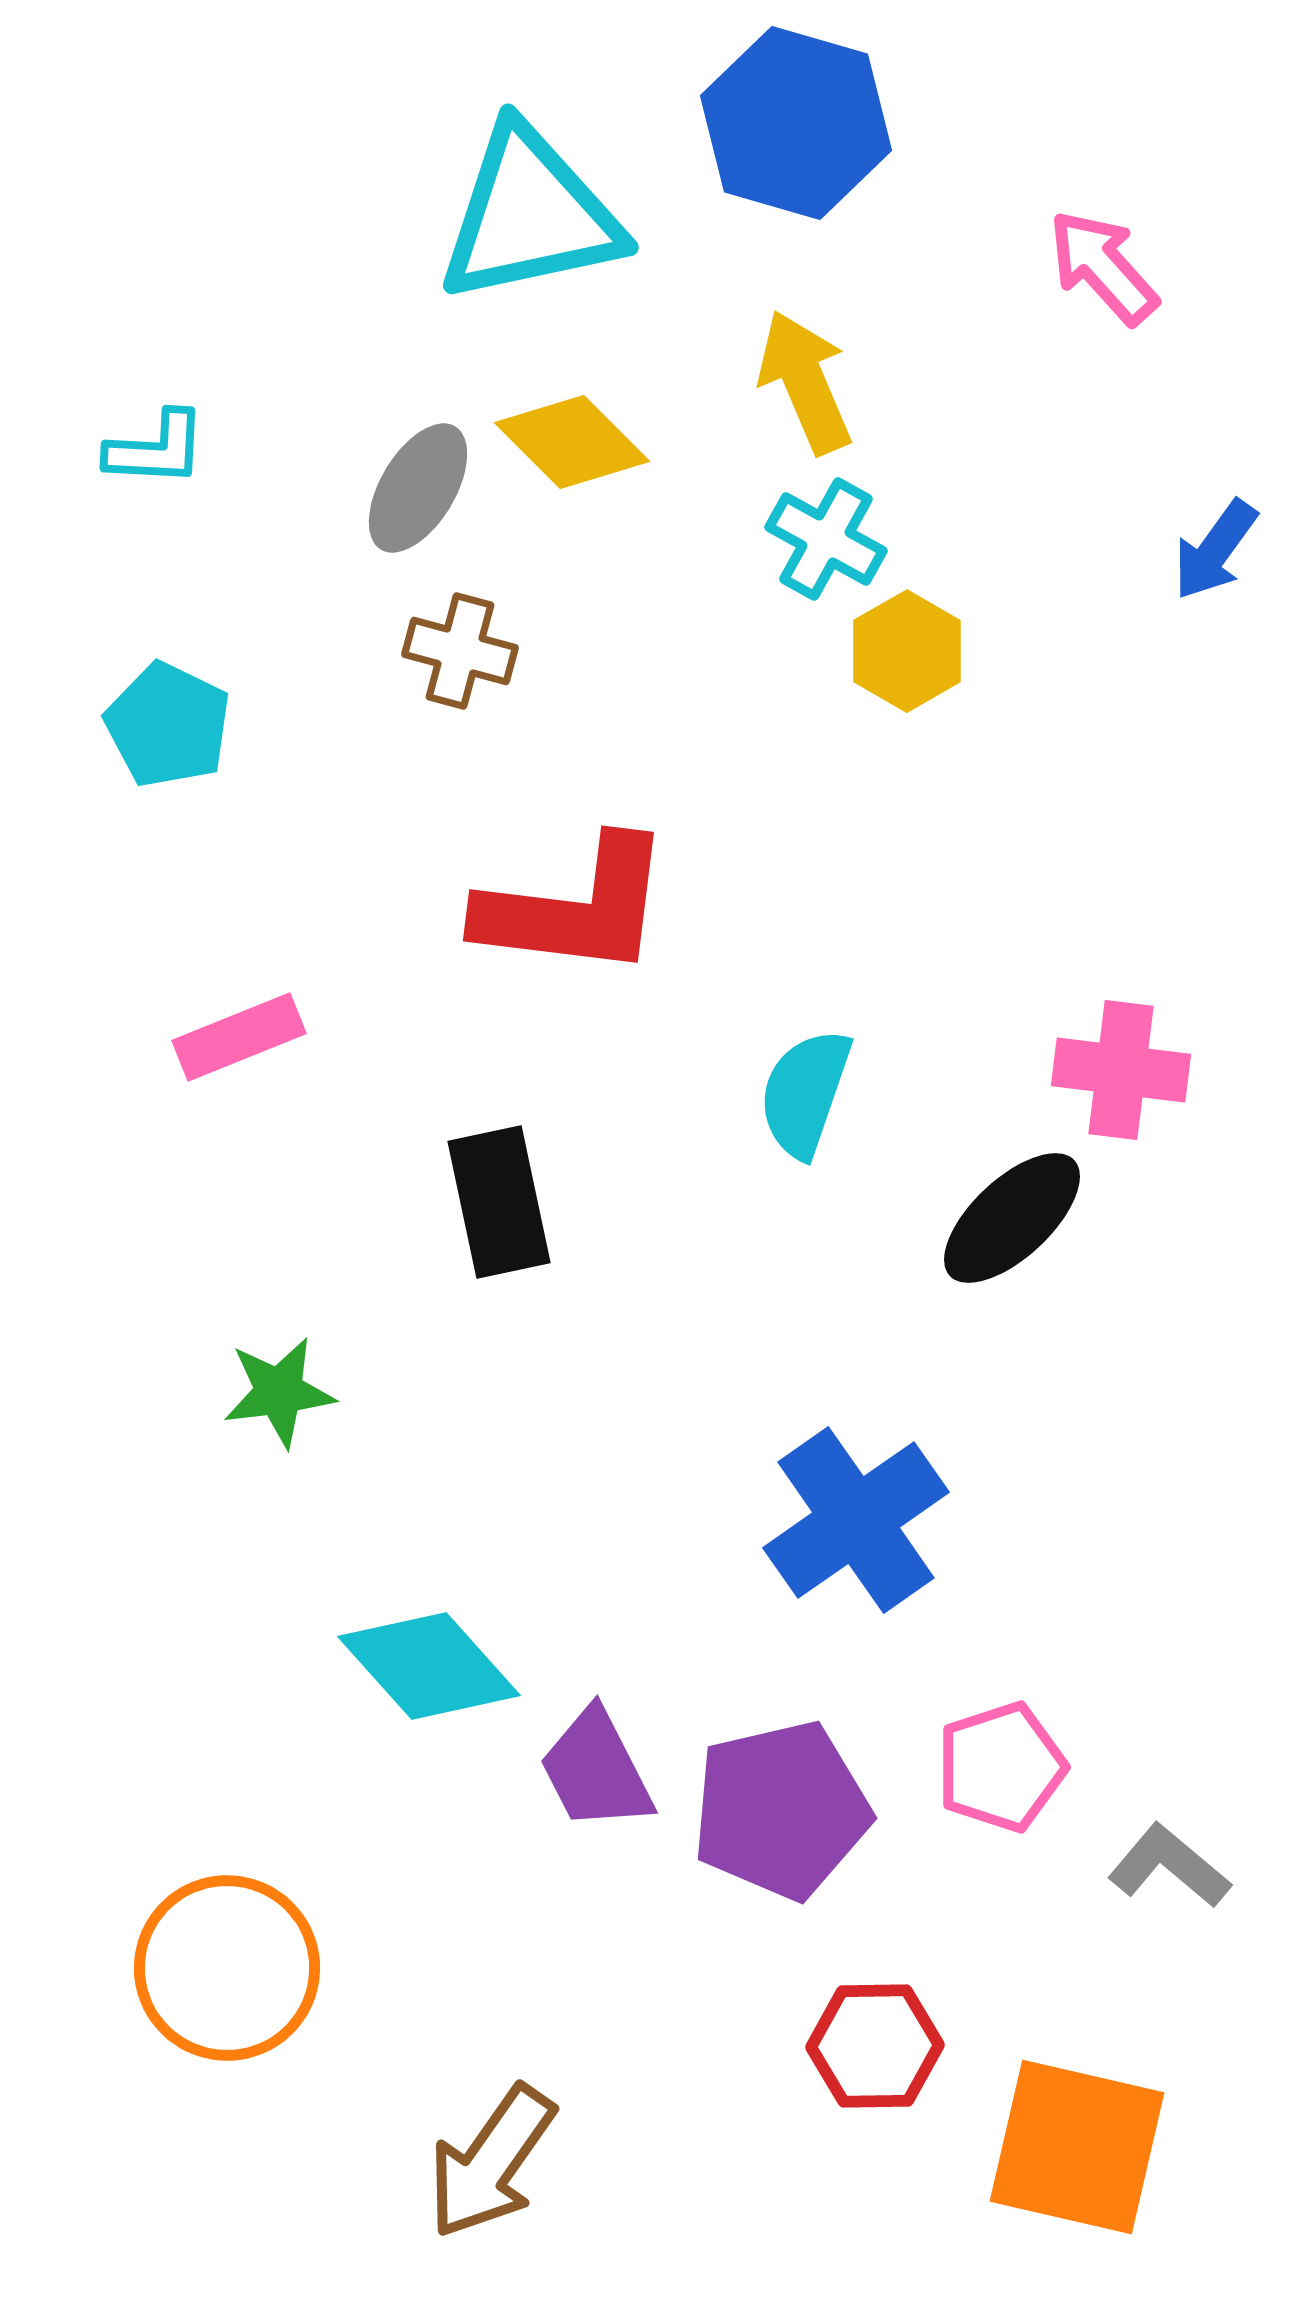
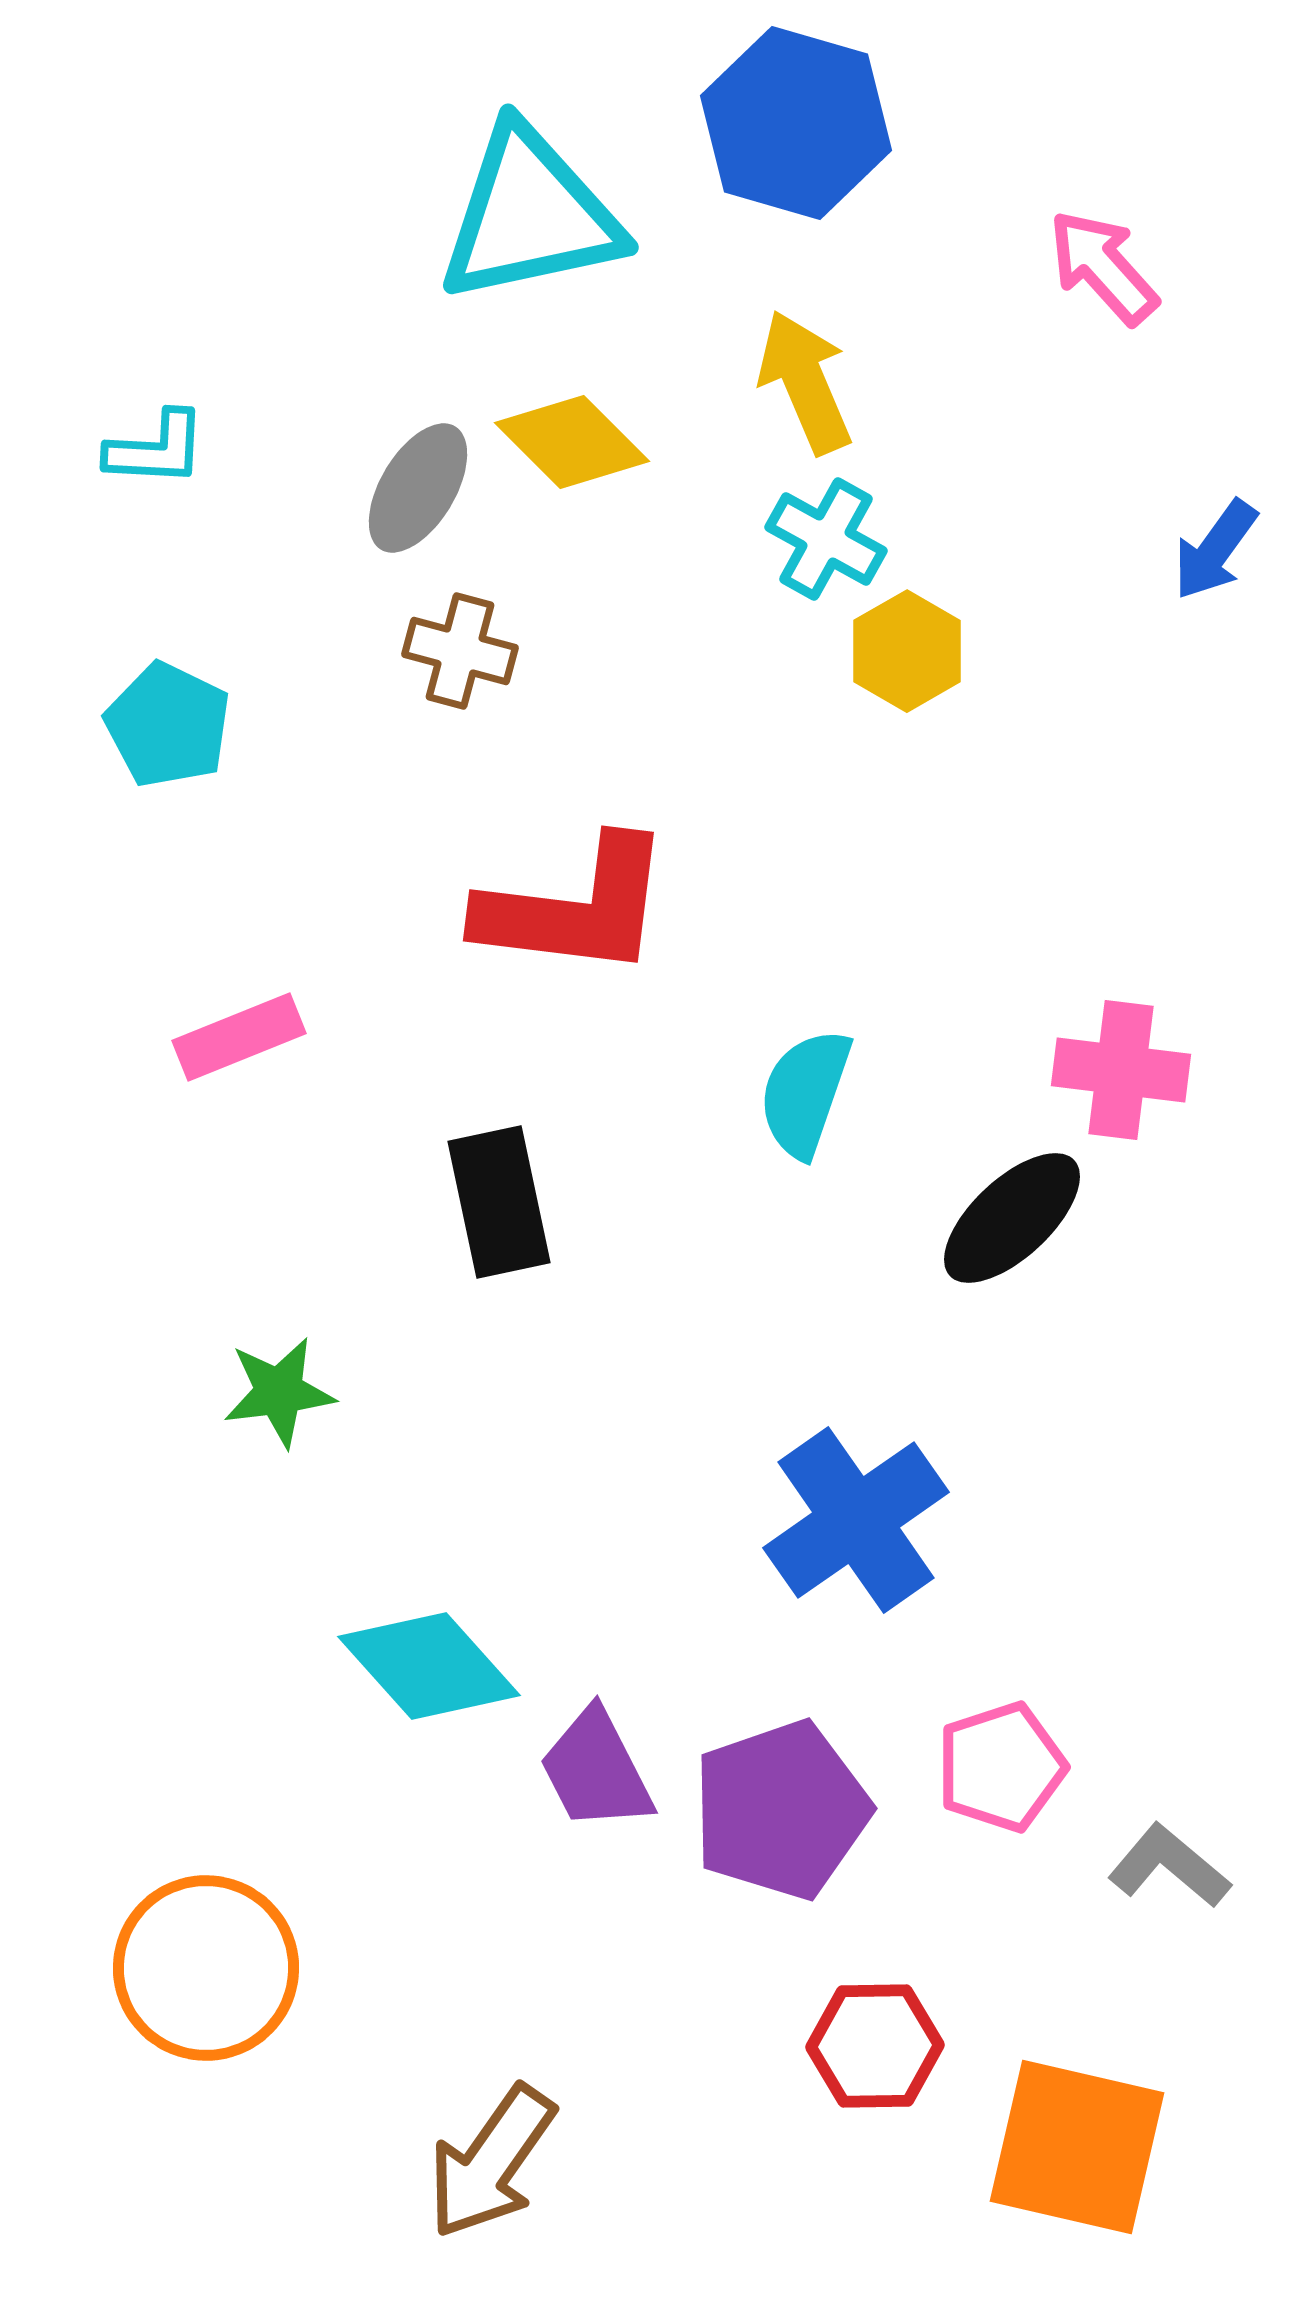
purple pentagon: rotated 6 degrees counterclockwise
orange circle: moved 21 px left
